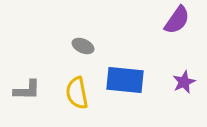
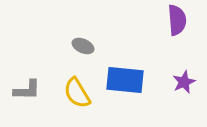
purple semicircle: rotated 40 degrees counterclockwise
yellow semicircle: rotated 20 degrees counterclockwise
